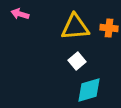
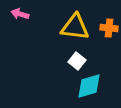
yellow triangle: rotated 12 degrees clockwise
white square: rotated 12 degrees counterclockwise
cyan diamond: moved 4 px up
